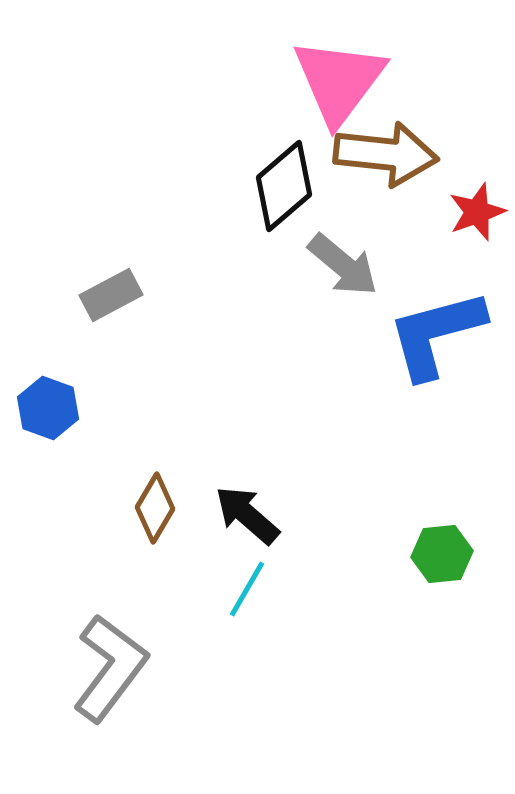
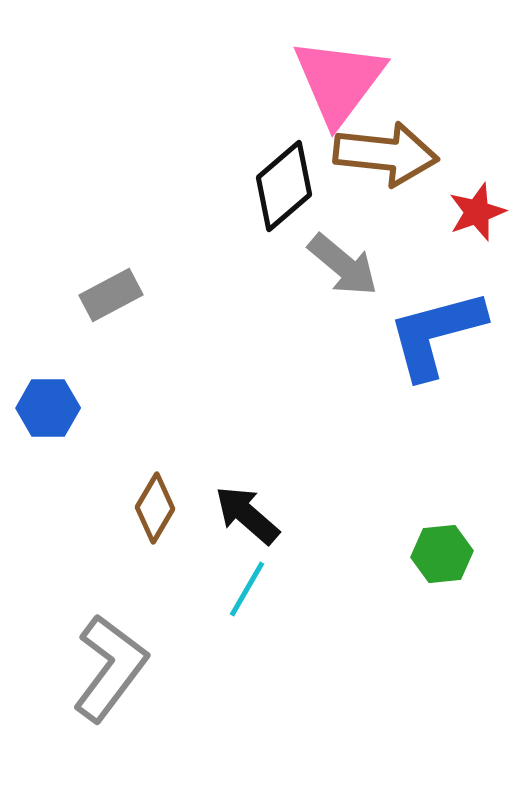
blue hexagon: rotated 20 degrees counterclockwise
